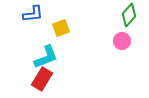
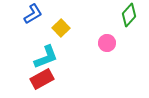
blue L-shape: rotated 25 degrees counterclockwise
yellow square: rotated 24 degrees counterclockwise
pink circle: moved 15 px left, 2 px down
red rectangle: rotated 30 degrees clockwise
